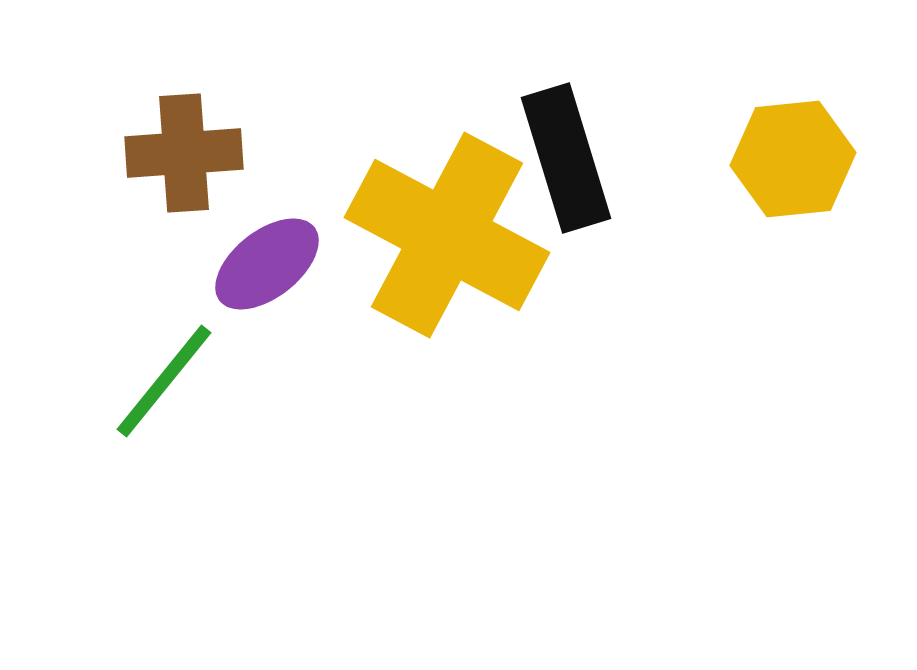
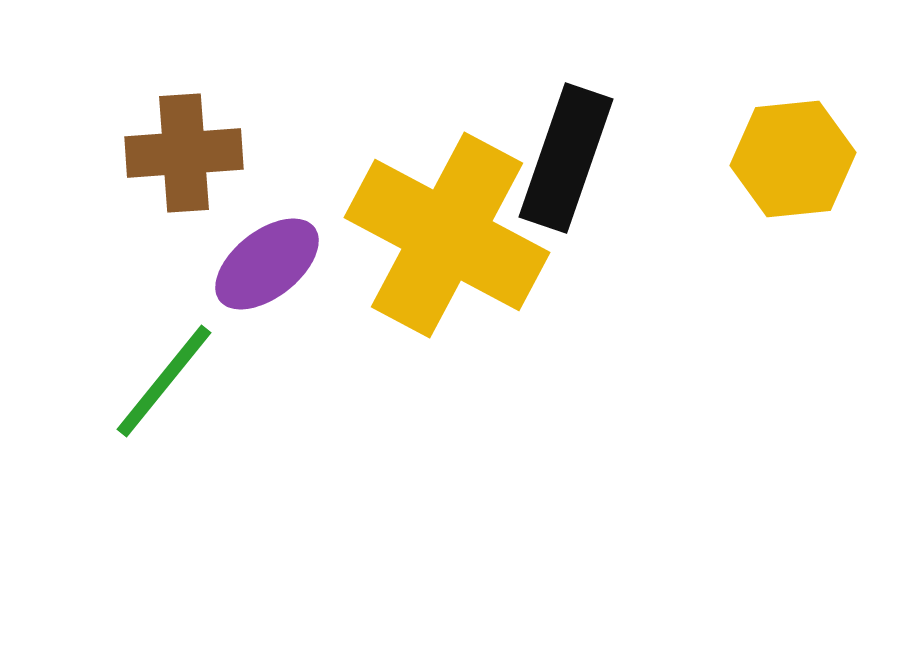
black rectangle: rotated 36 degrees clockwise
